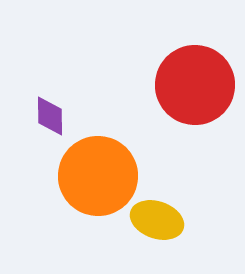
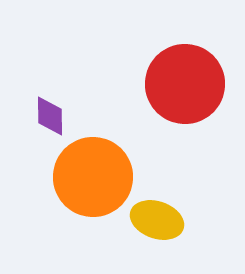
red circle: moved 10 px left, 1 px up
orange circle: moved 5 px left, 1 px down
